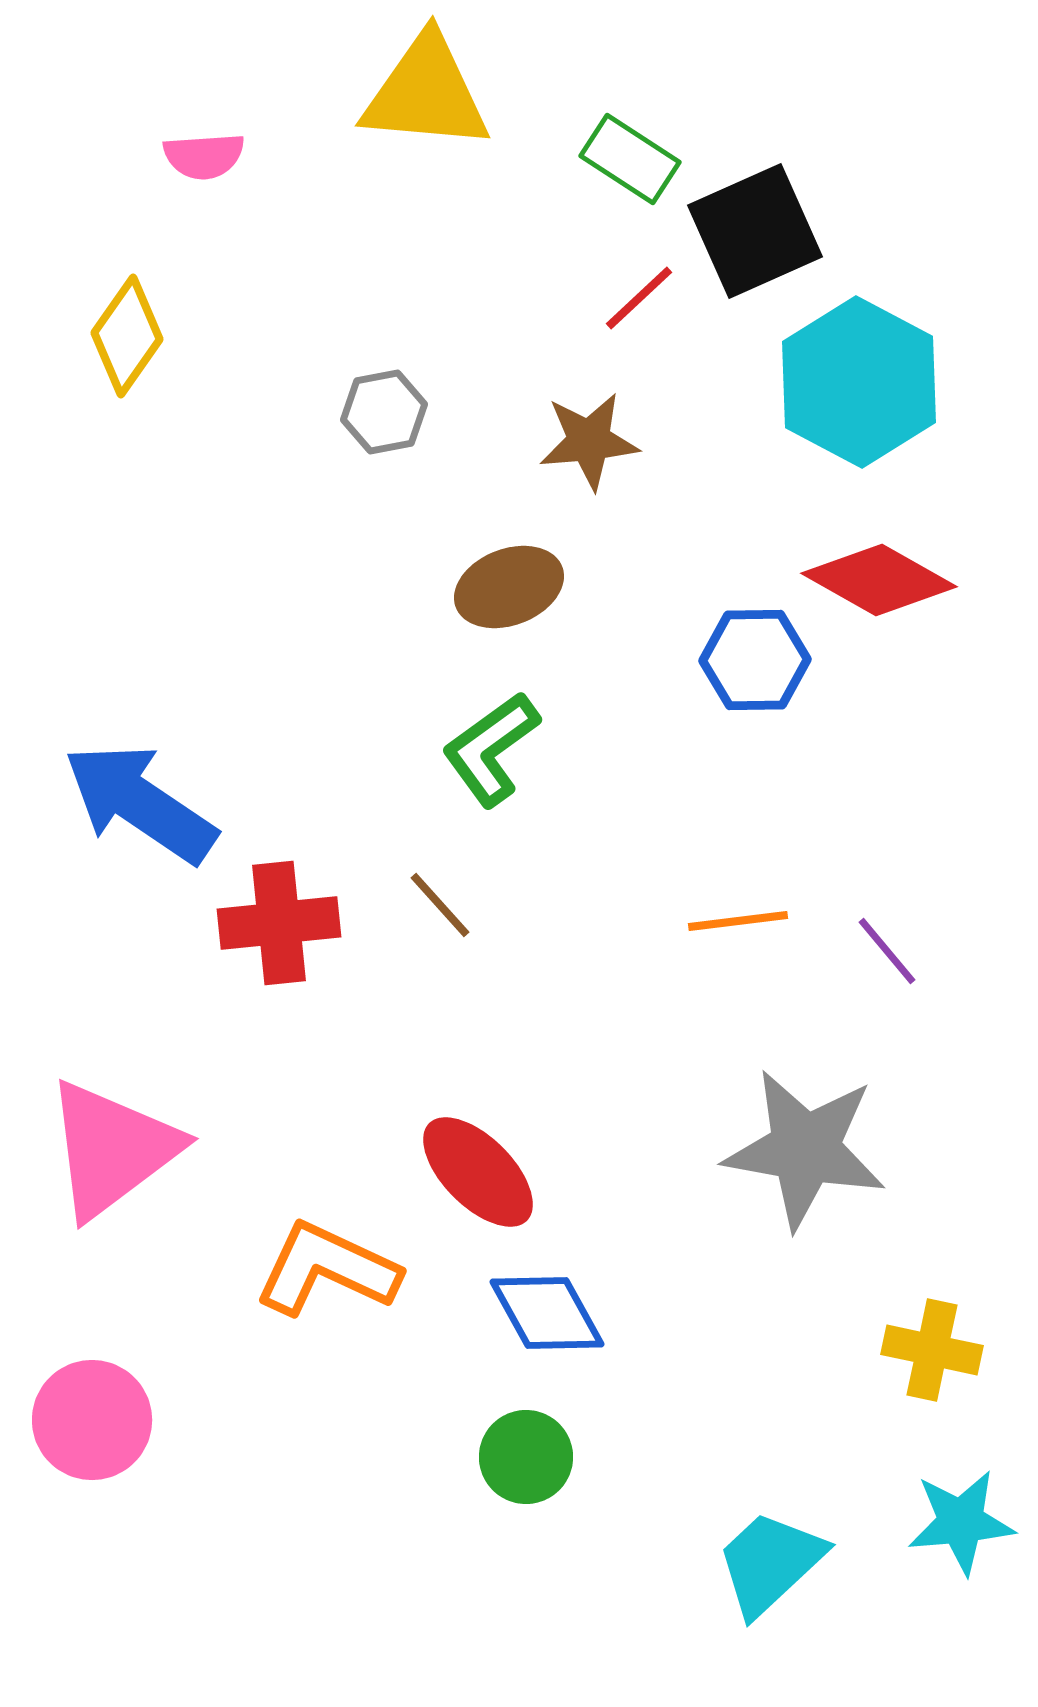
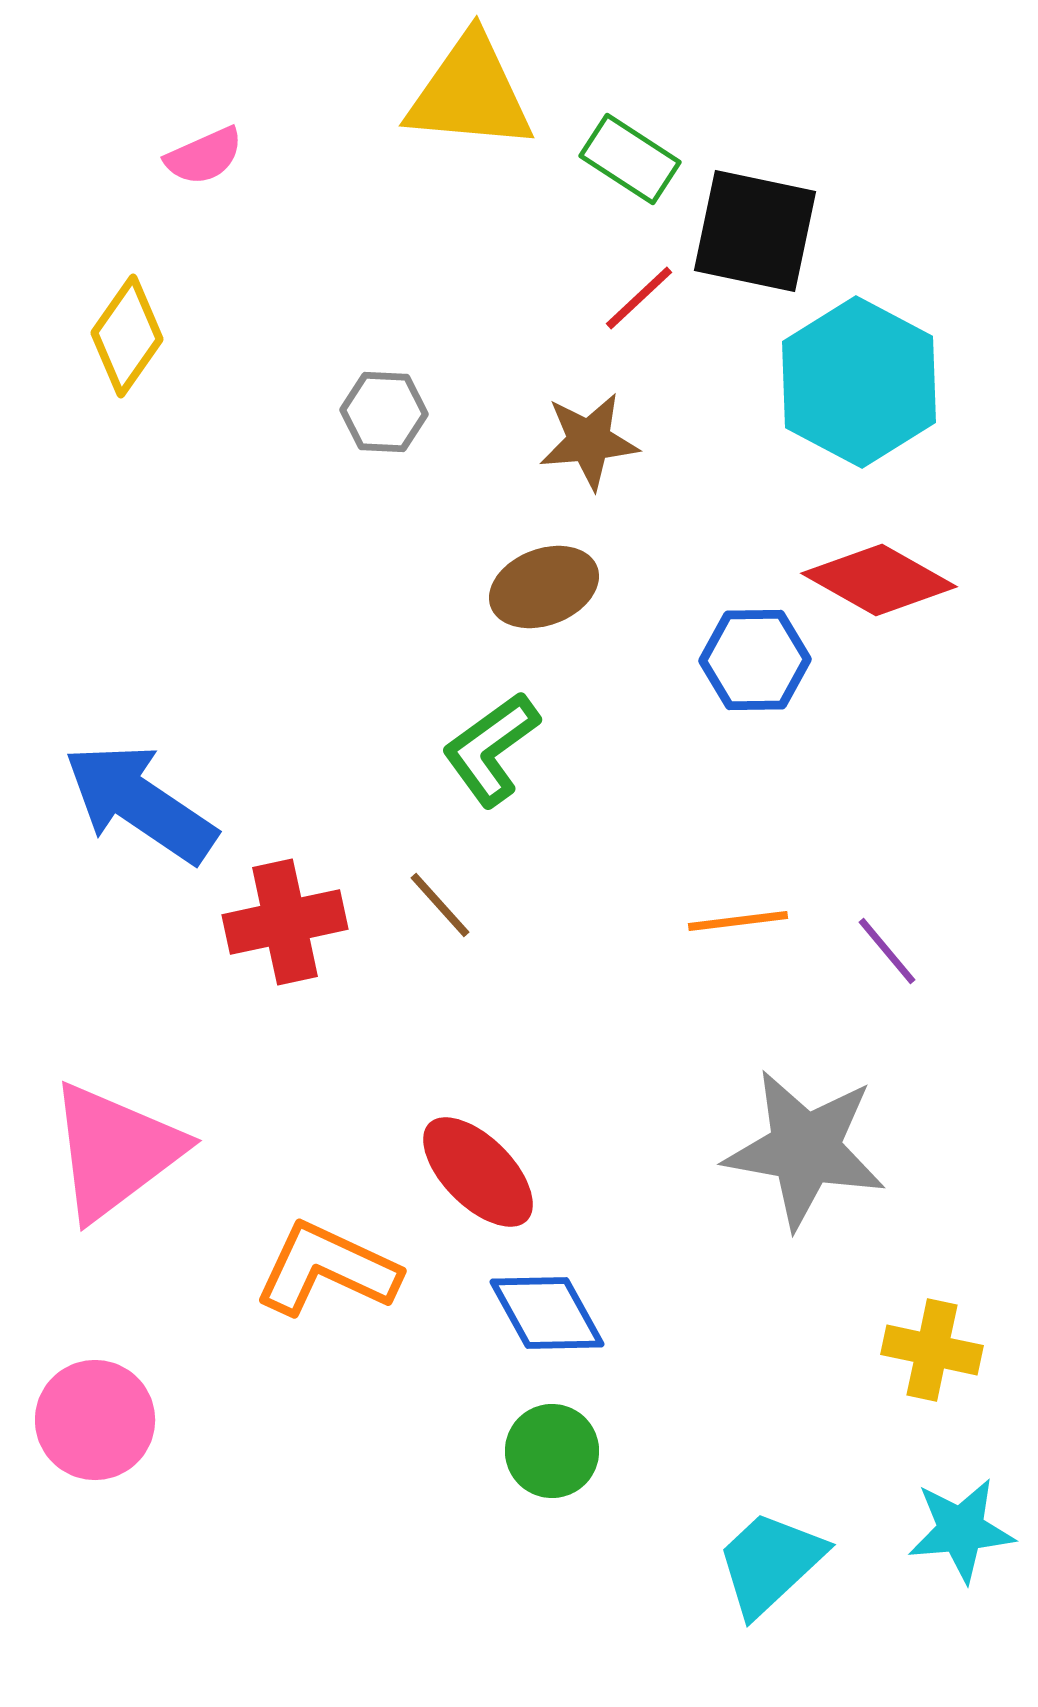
yellow triangle: moved 44 px right
pink semicircle: rotated 20 degrees counterclockwise
black square: rotated 36 degrees clockwise
gray hexagon: rotated 14 degrees clockwise
brown ellipse: moved 35 px right
red cross: moved 6 px right, 1 px up; rotated 6 degrees counterclockwise
pink triangle: moved 3 px right, 2 px down
pink circle: moved 3 px right
green circle: moved 26 px right, 6 px up
cyan star: moved 8 px down
